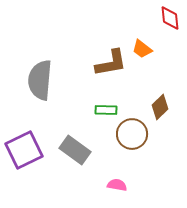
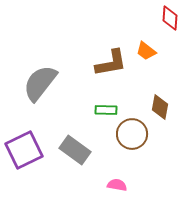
red diamond: rotated 10 degrees clockwise
orange trapezoid: moved 4 px right, 2 px down
gray semicircle: moved 3 px down; rotated 33 degrees clockwise
brown diamond: rotated 35 degrees counterclockwise
